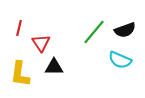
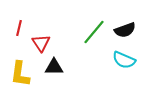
cyan semicircle: moved 4 px right
